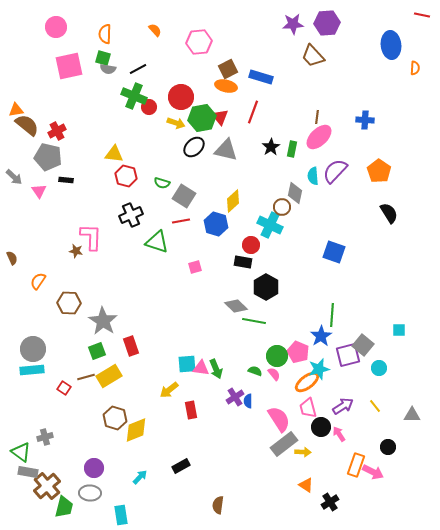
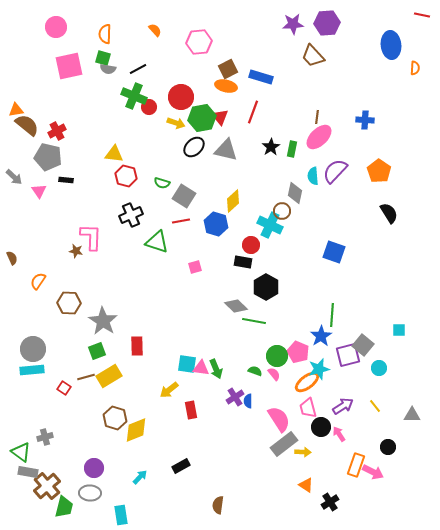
brown circle at (282, 207): moved 4 px down
red rectangle at (131, 346): moved 6 px right; rotated 18 degrees clockwise
cyan square at (187, 364): rotated 12 degrees clockwise
